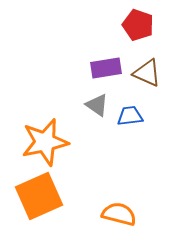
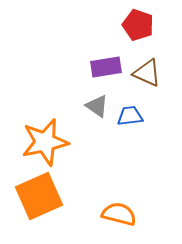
purple rectangle: moved 1 px up
gray triangle: moved 1 px down
